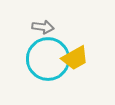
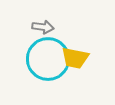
yellow trapezoid: rotated 40 degrees clockwise
